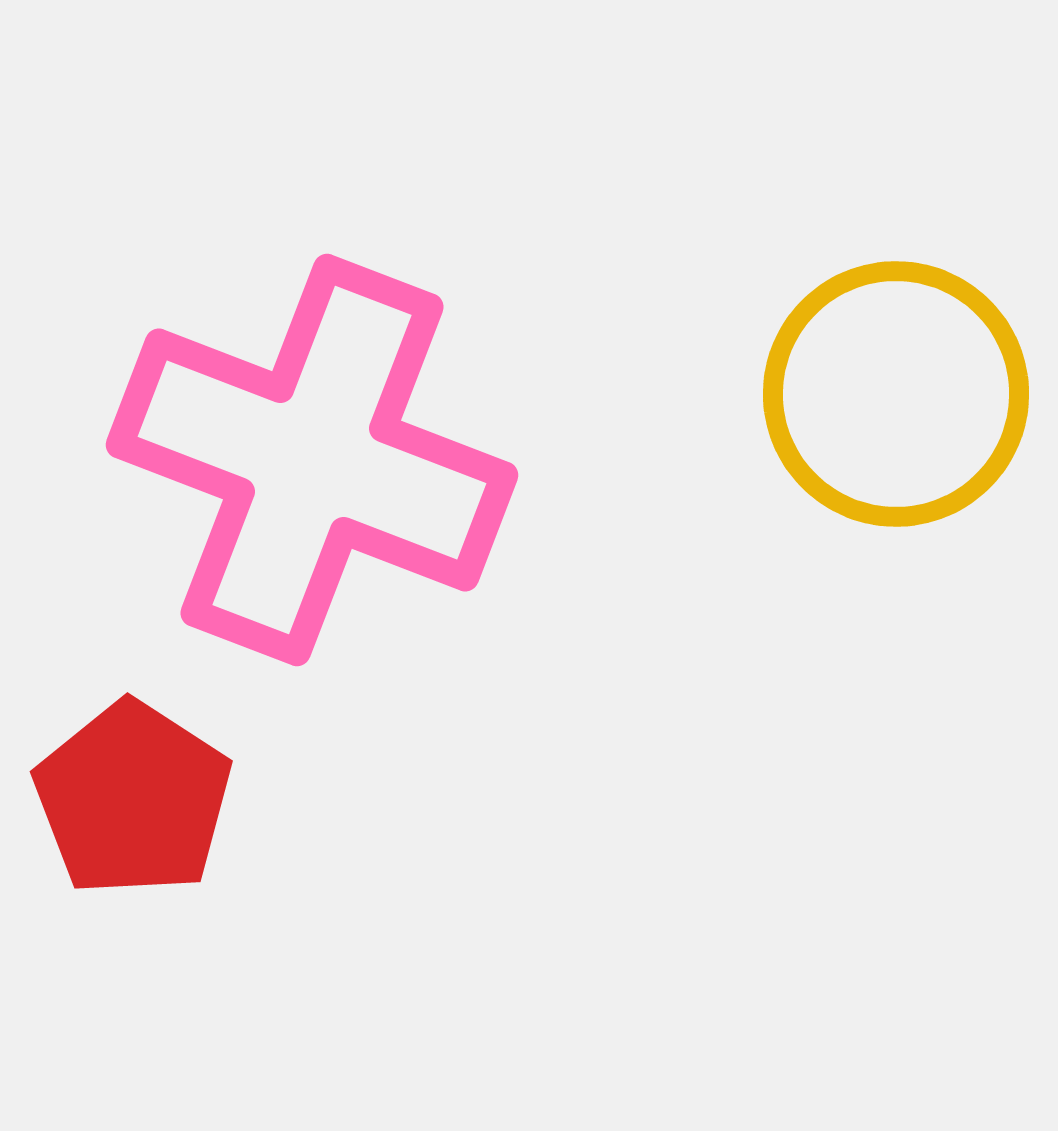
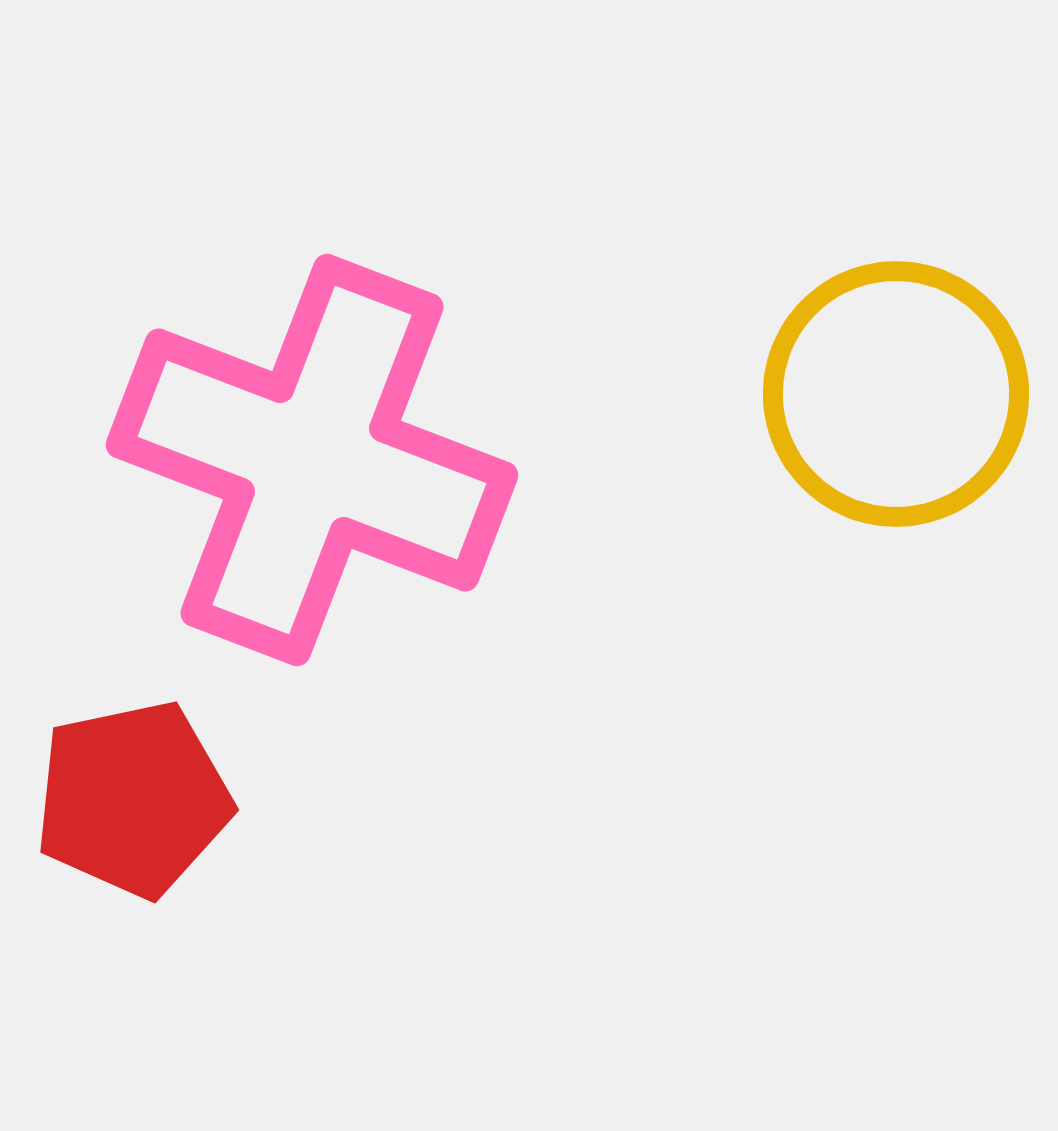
red pentagon: rotated 27 degrees clockwise
